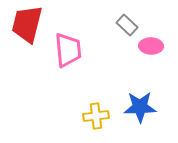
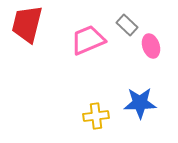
pink ellipse: rotated 70 degrees clockwise
pink trapezoid: moved 20 px right, 10 px up; rotated 108 degrees counterclockwise
blue star: moved 4 px up
